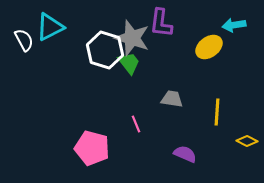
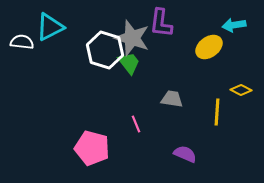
white semicircle: moved 2 px left, 2 px down; rotated 55 degrees counterclockwise
yellow diamond: moved 6 px left, 51 px up
